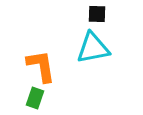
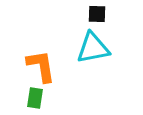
green rectangle: rotated 10 degrees counterclockwise
